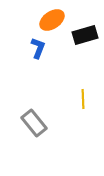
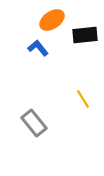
black rectangle: rotated 10 degrees clockwise
blue L-shape: rotated 60 degrees counterclockwise
yellow line: rotated 30 degrees counterclockwise
